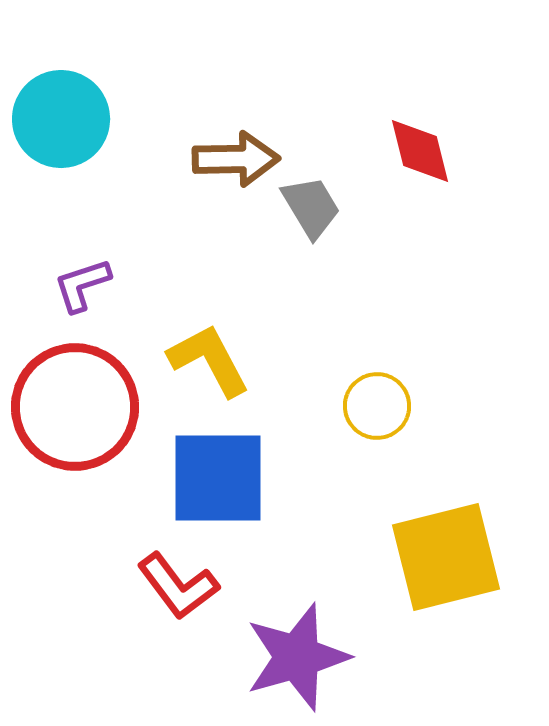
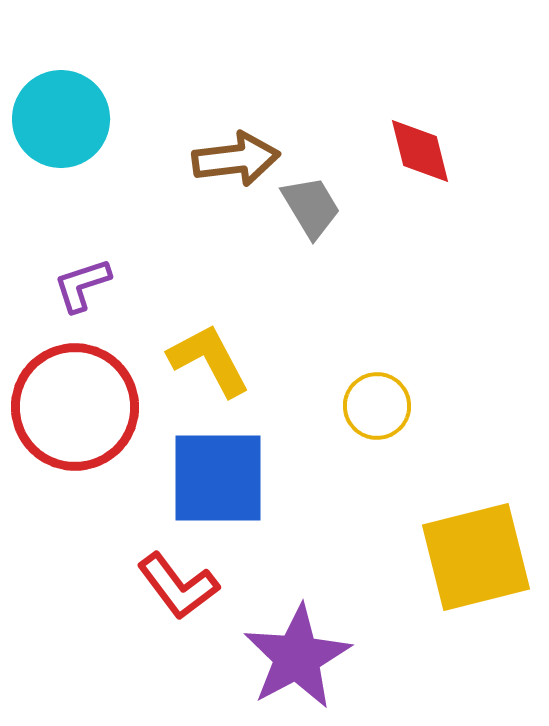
brown arrow: rotated 6 degrees counterclockwise
yellow square: moved 30 px right
purple star: rotated 12 degrees counterclockwise
